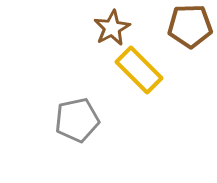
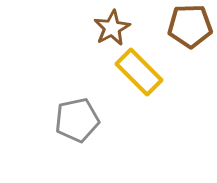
yellow rectangle: moved 2 px down
